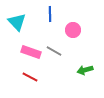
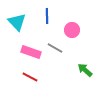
blue line: moved 3 px left, 2 px down
pink circle: moved 1 px left
gray line: moved 1 px right, 3 px up
green arrow: rotated 56 degrees clockwise
